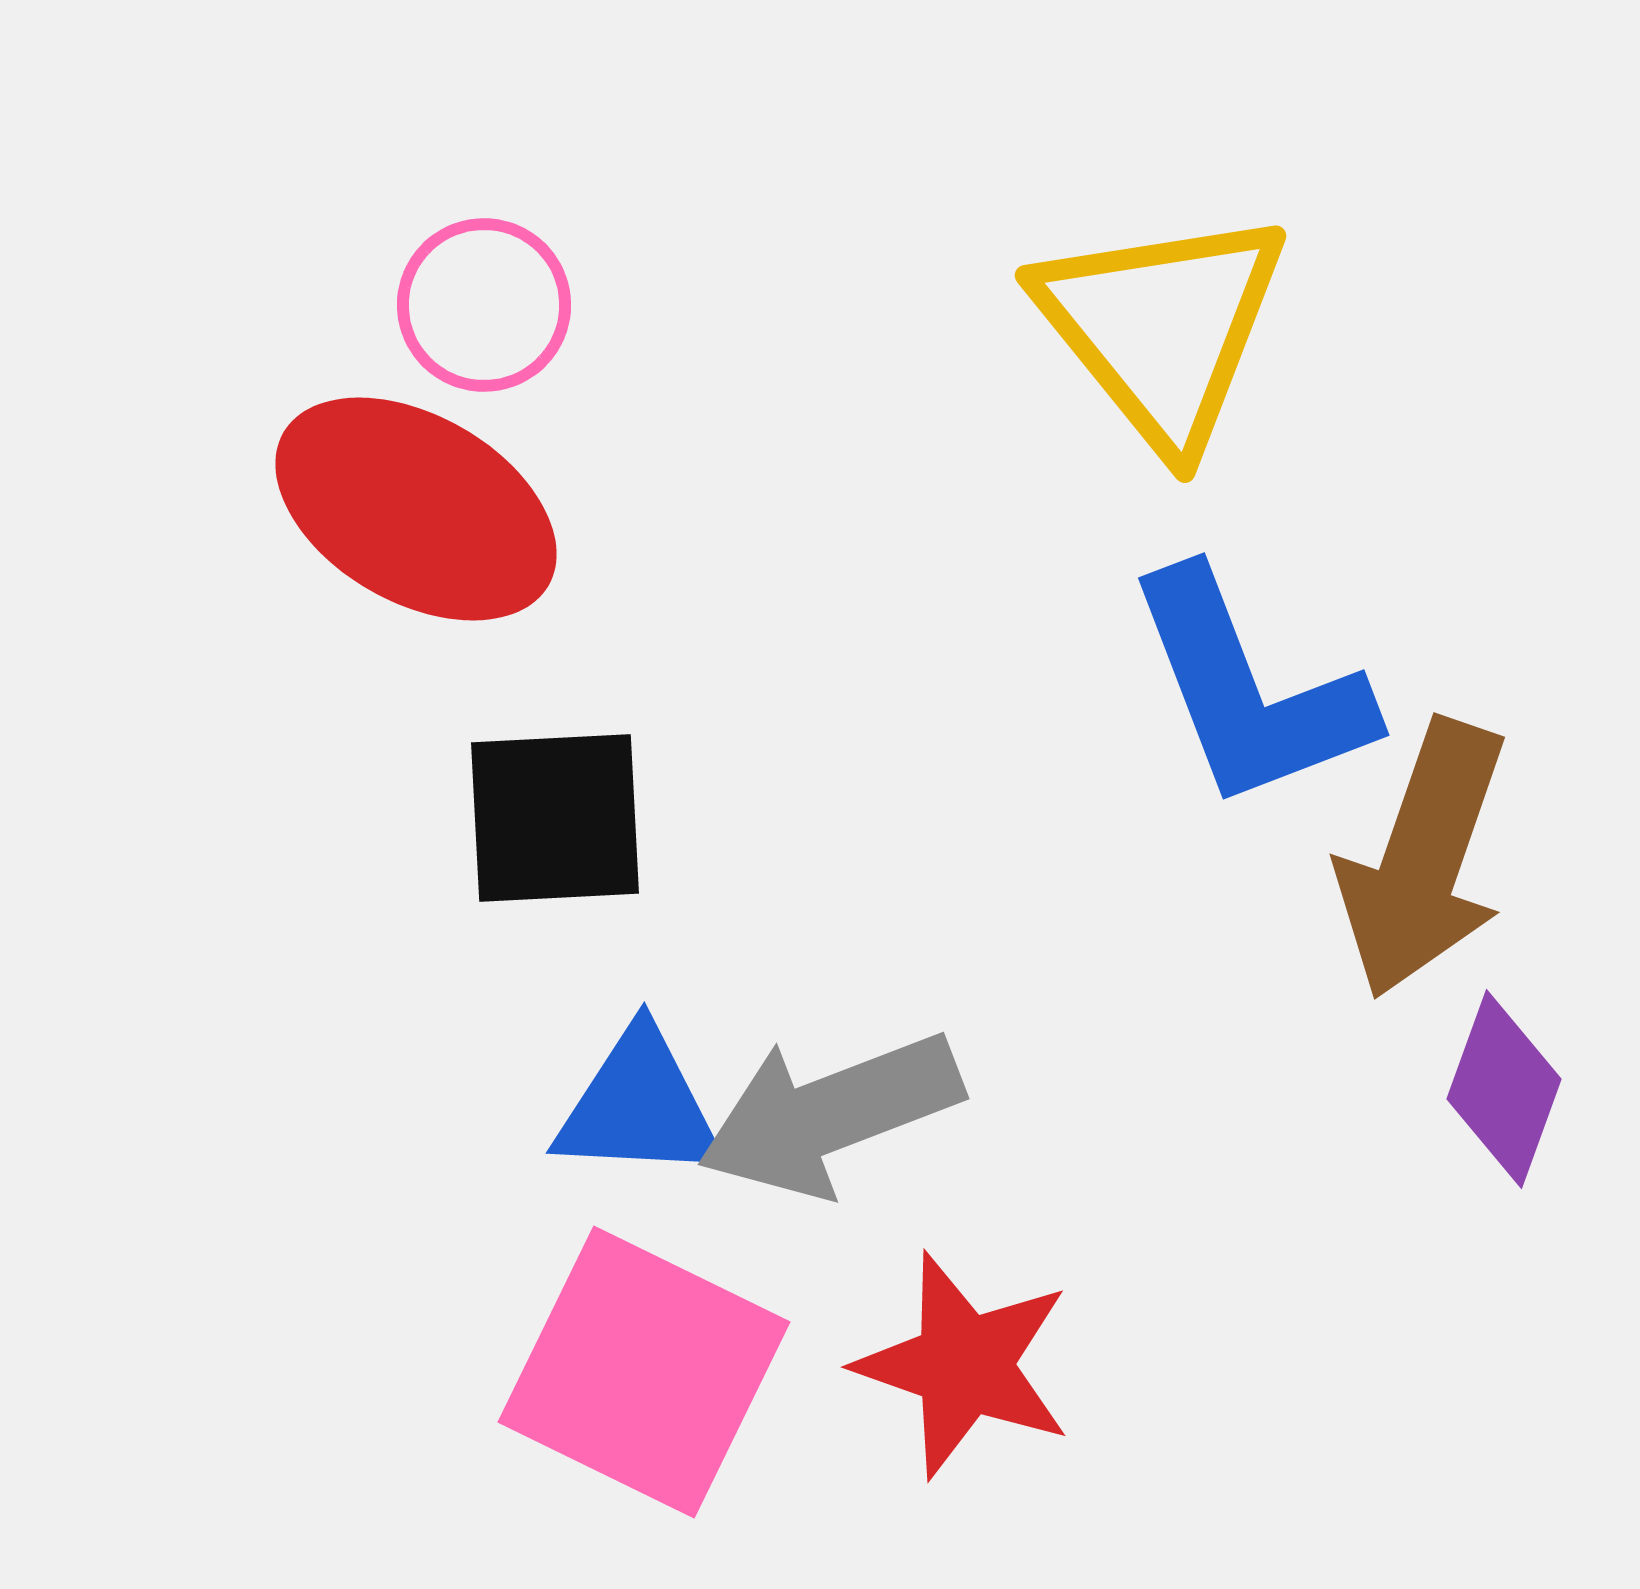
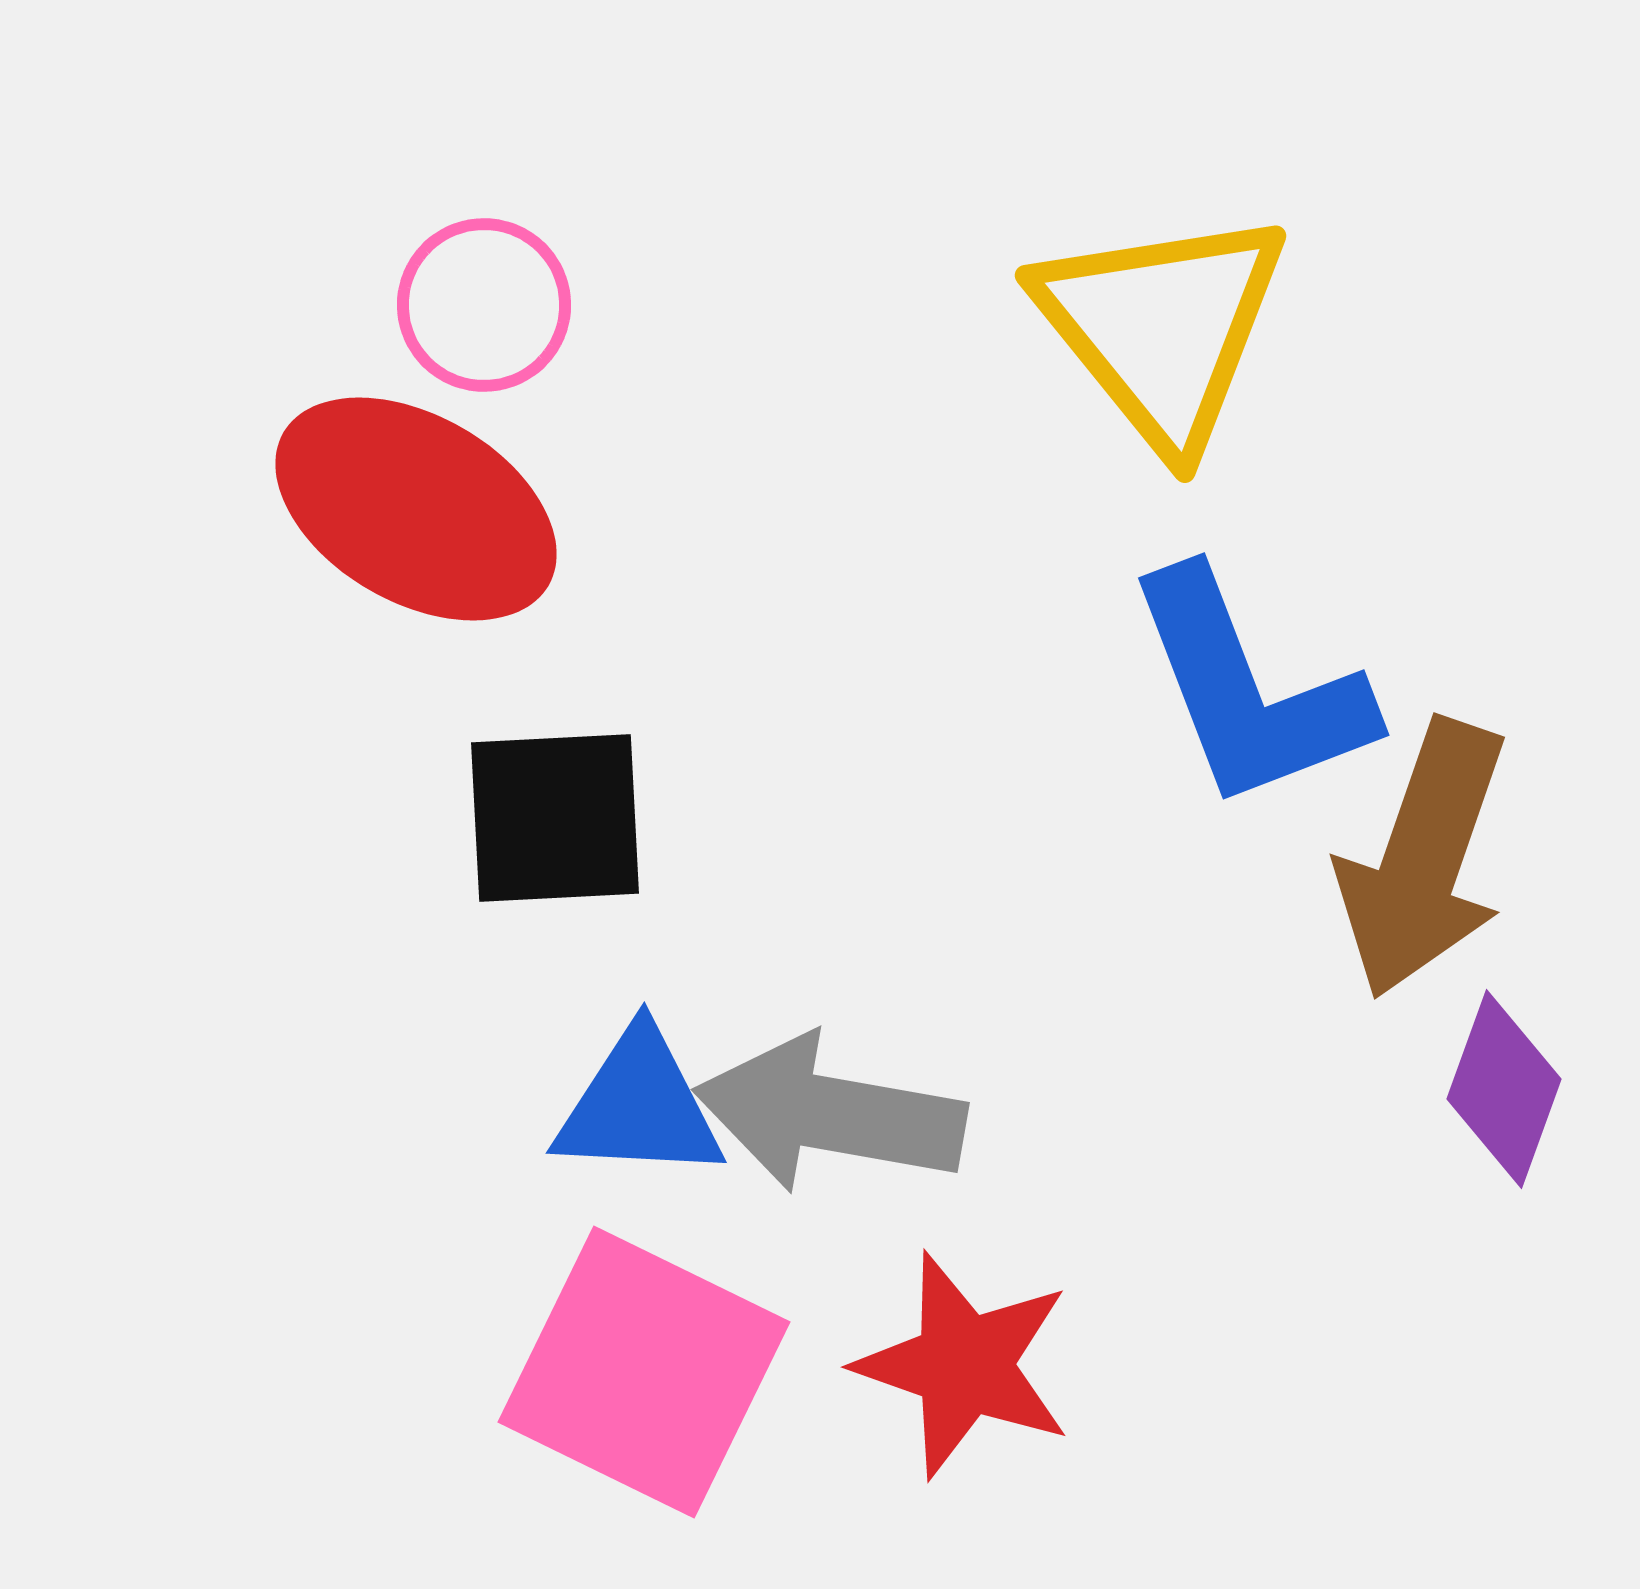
gray arrow: rotated 31 degrees clockwise
